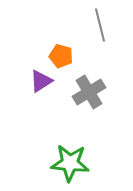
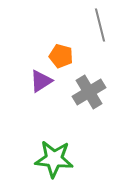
green star: moved 16 px left, 4 px up
